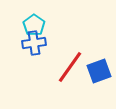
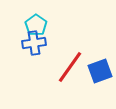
cyan pentagon: moved 2 px right
blue square: moved 1 px right
